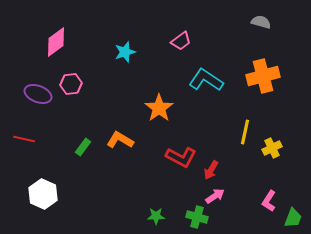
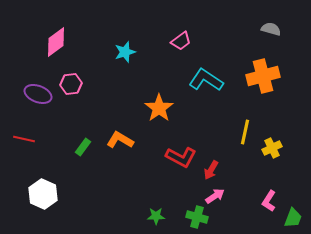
gray semicircle: moved 10 px right, 7 px down
